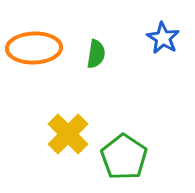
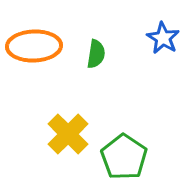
orange ellipse: moved 2 px up
